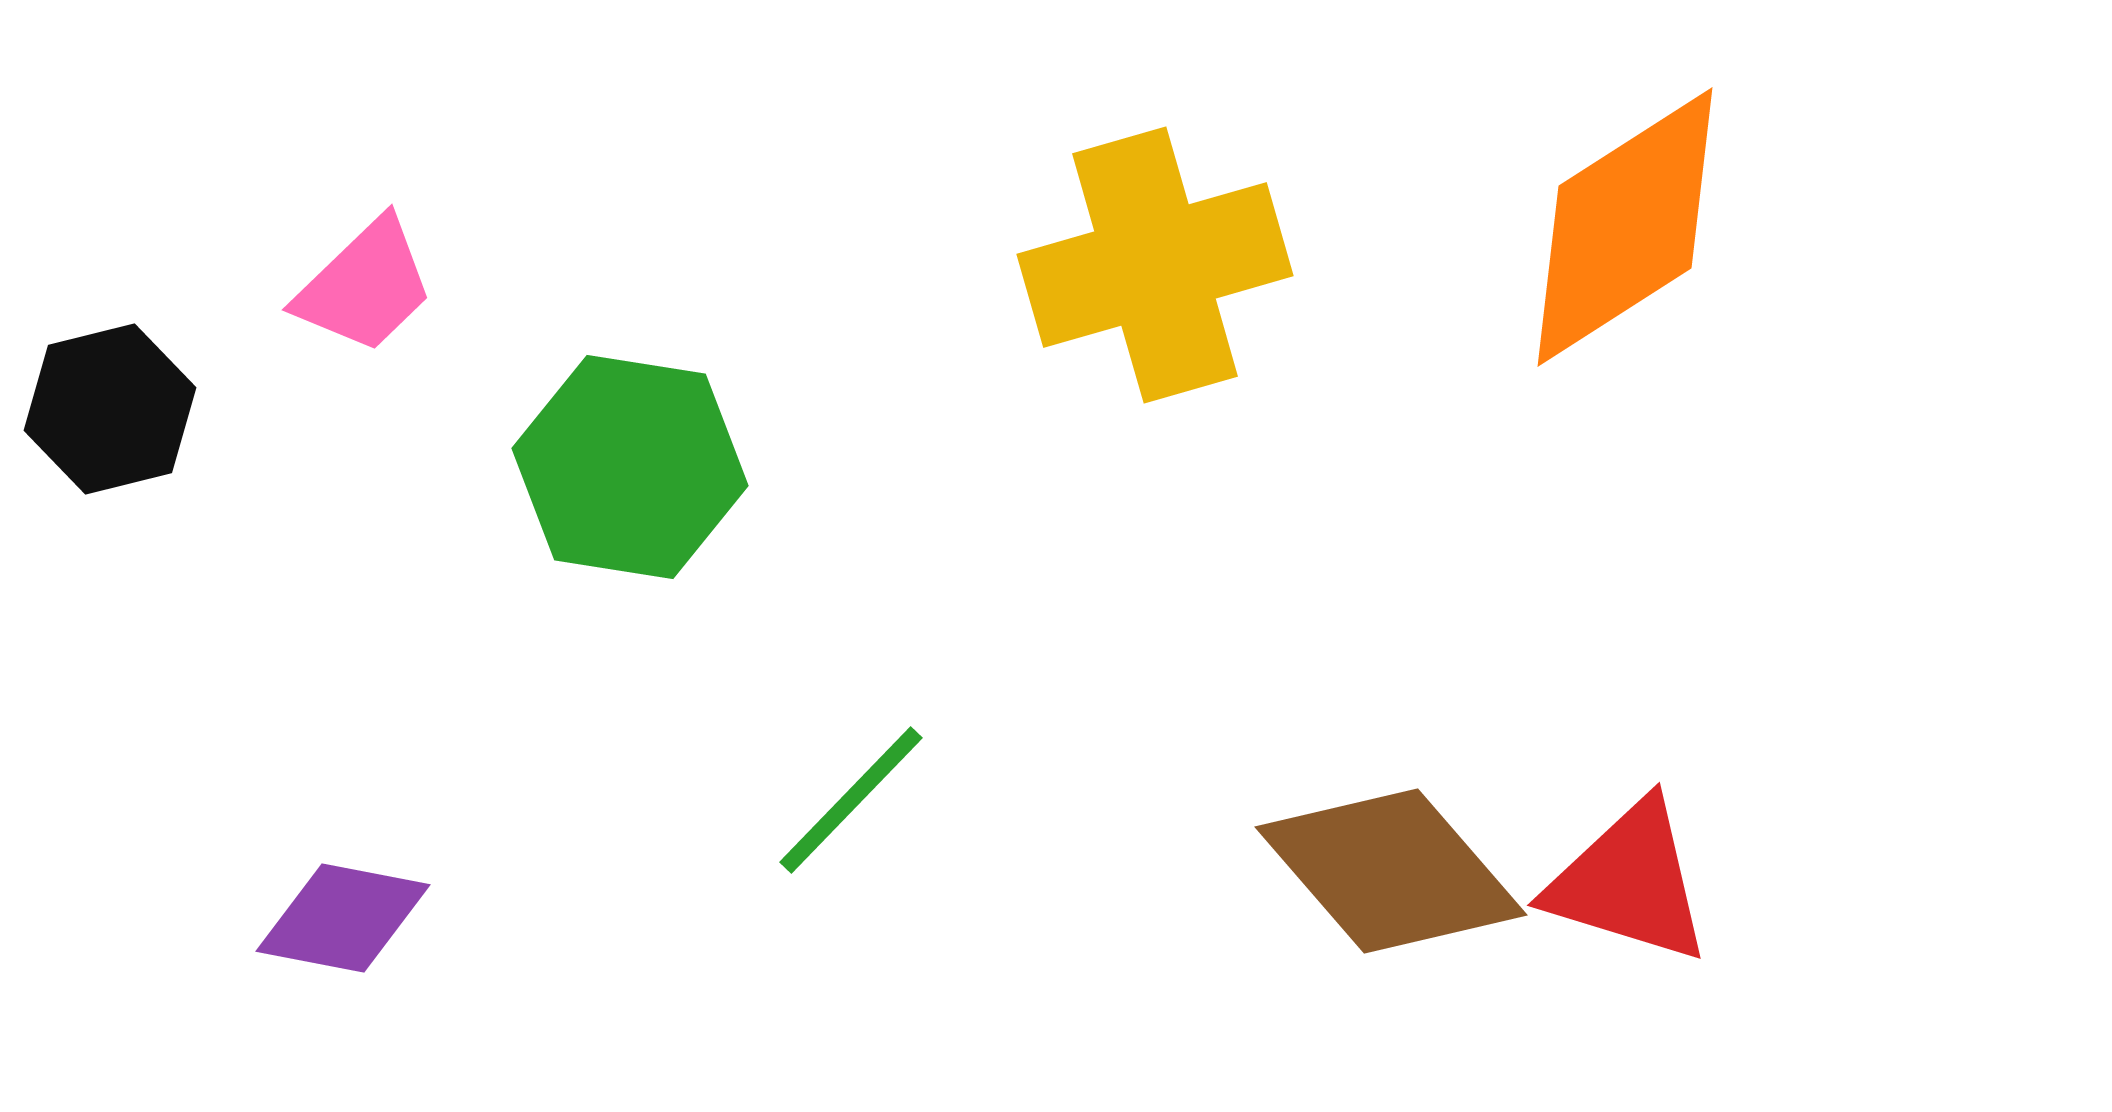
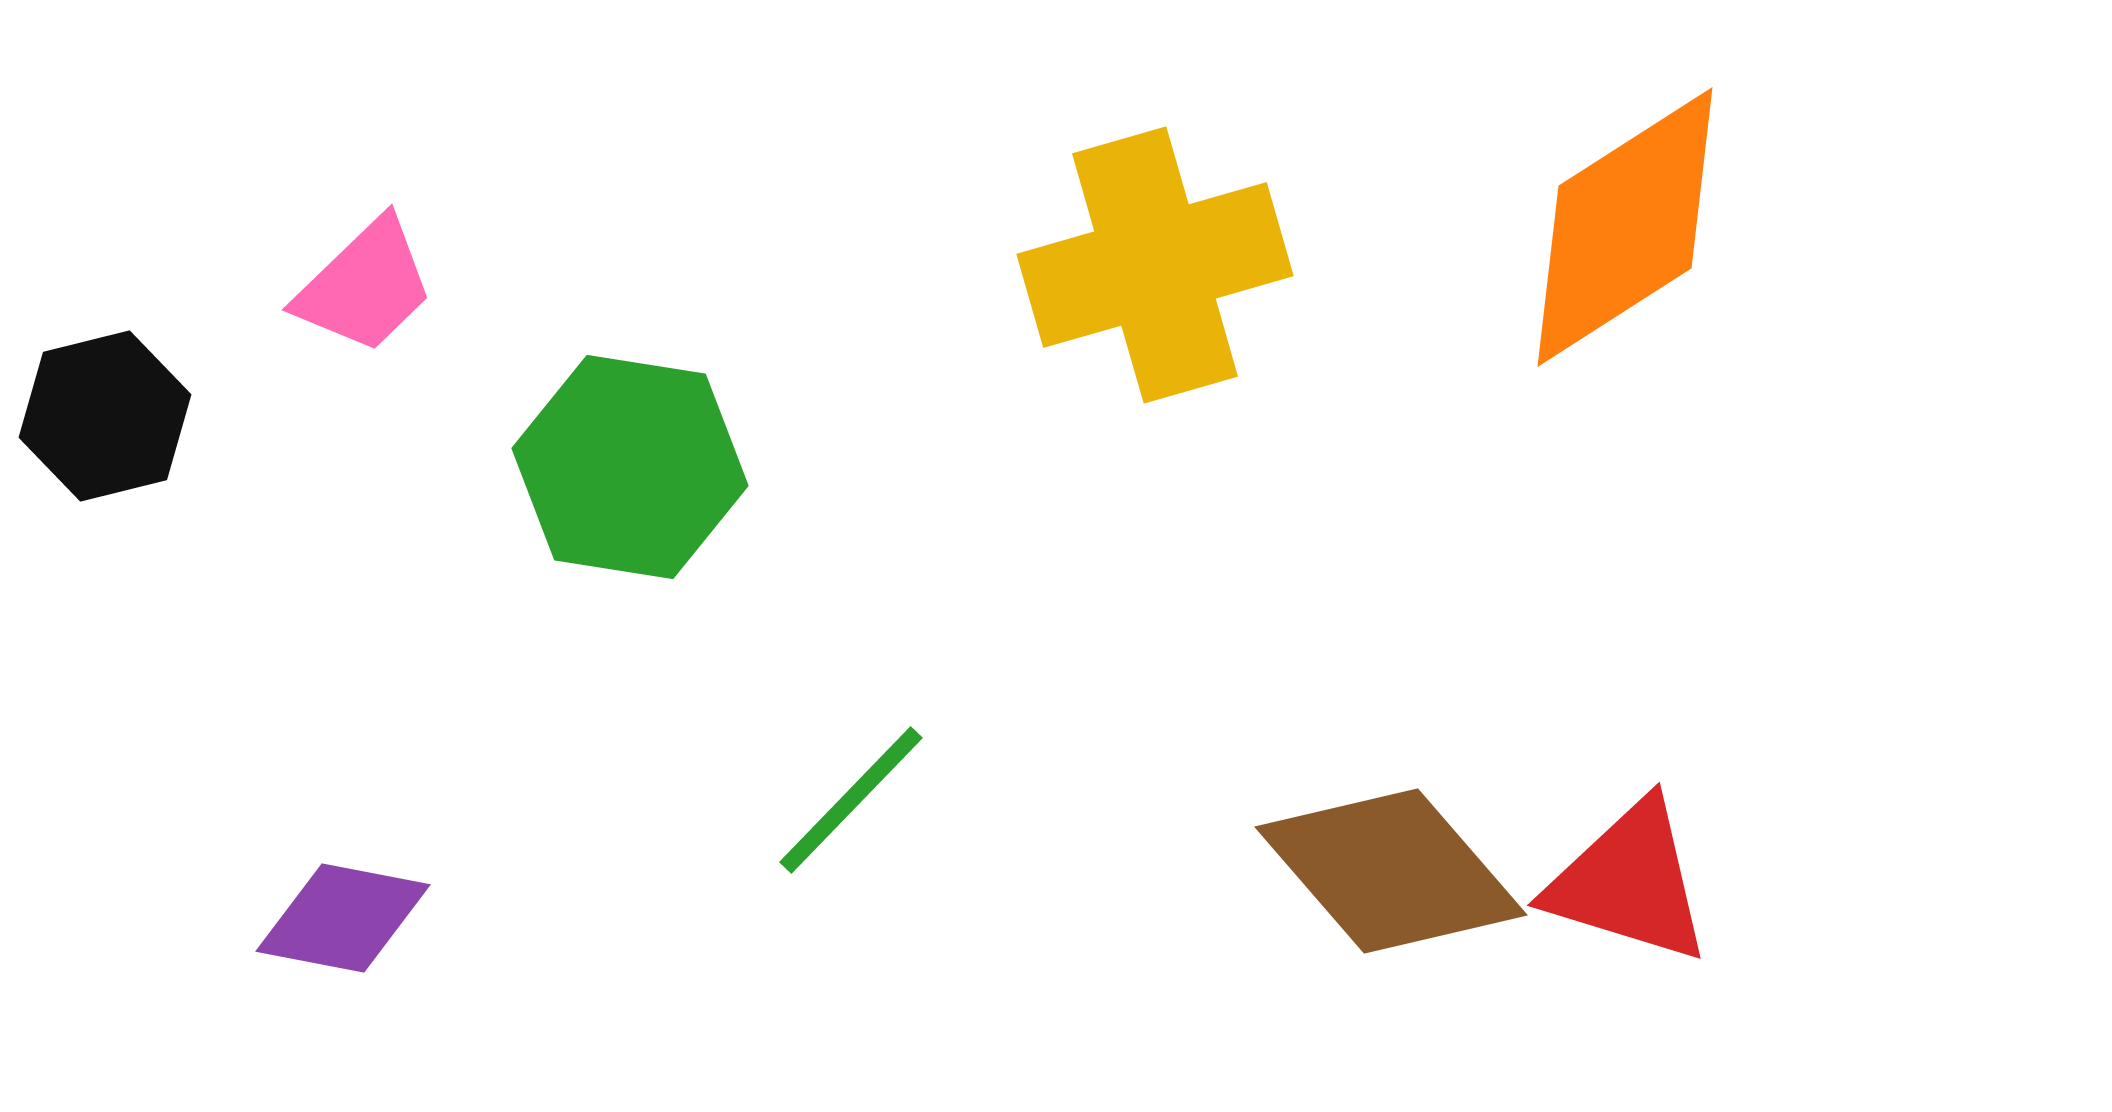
black hexagon: moved 5 px left, 7 px down
